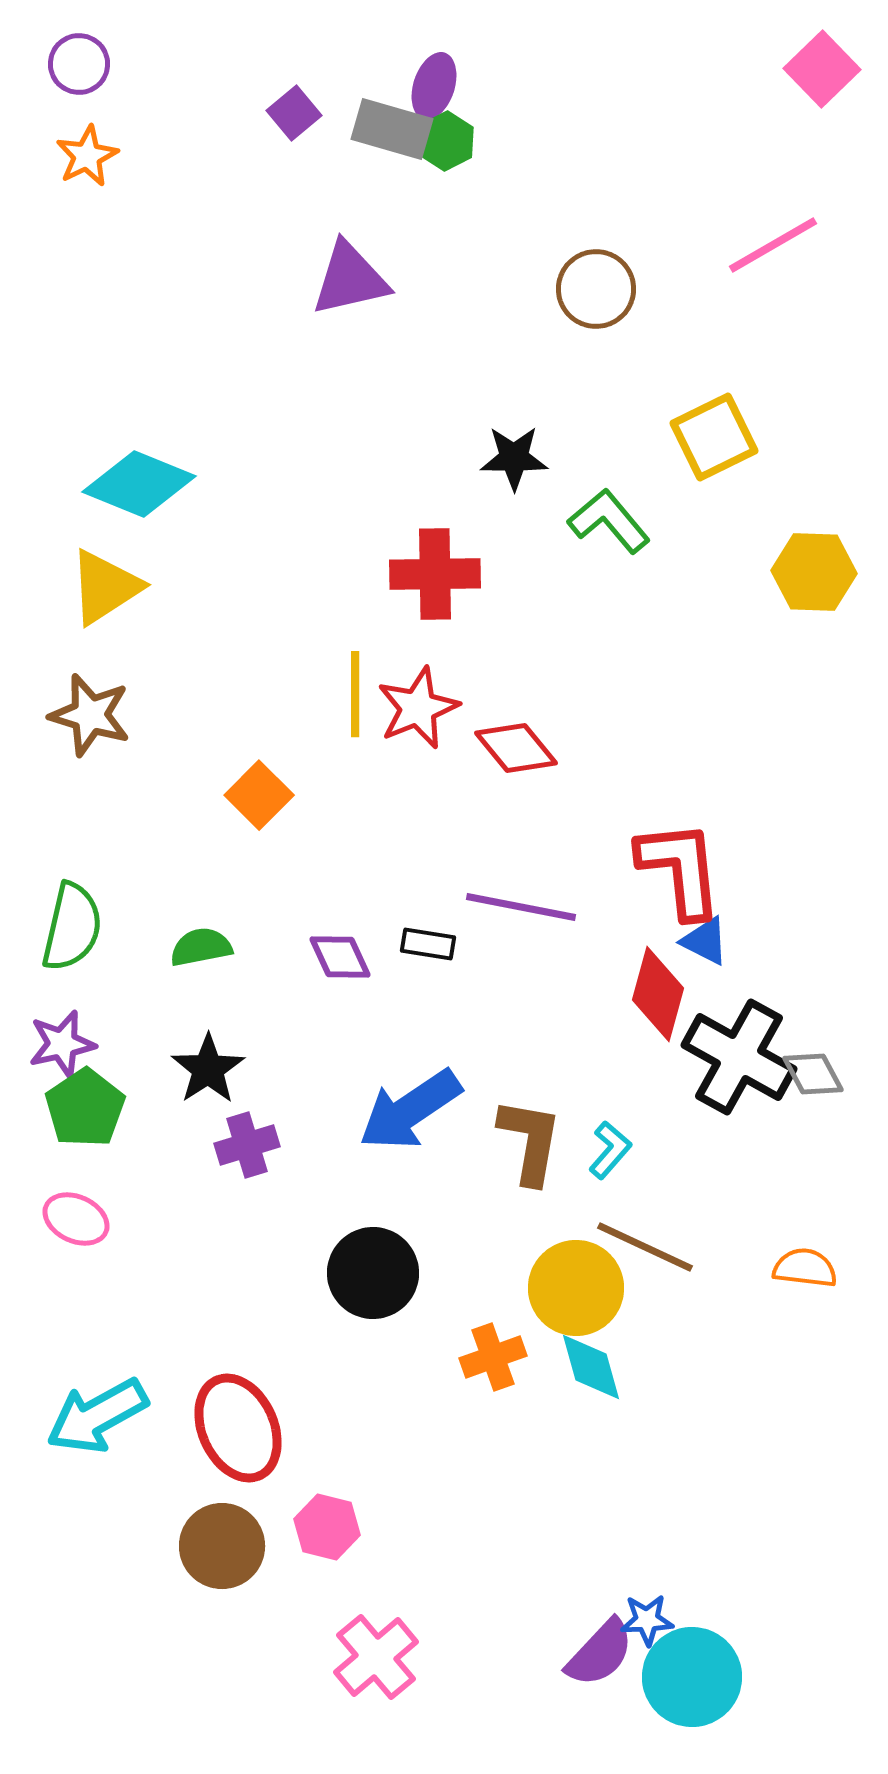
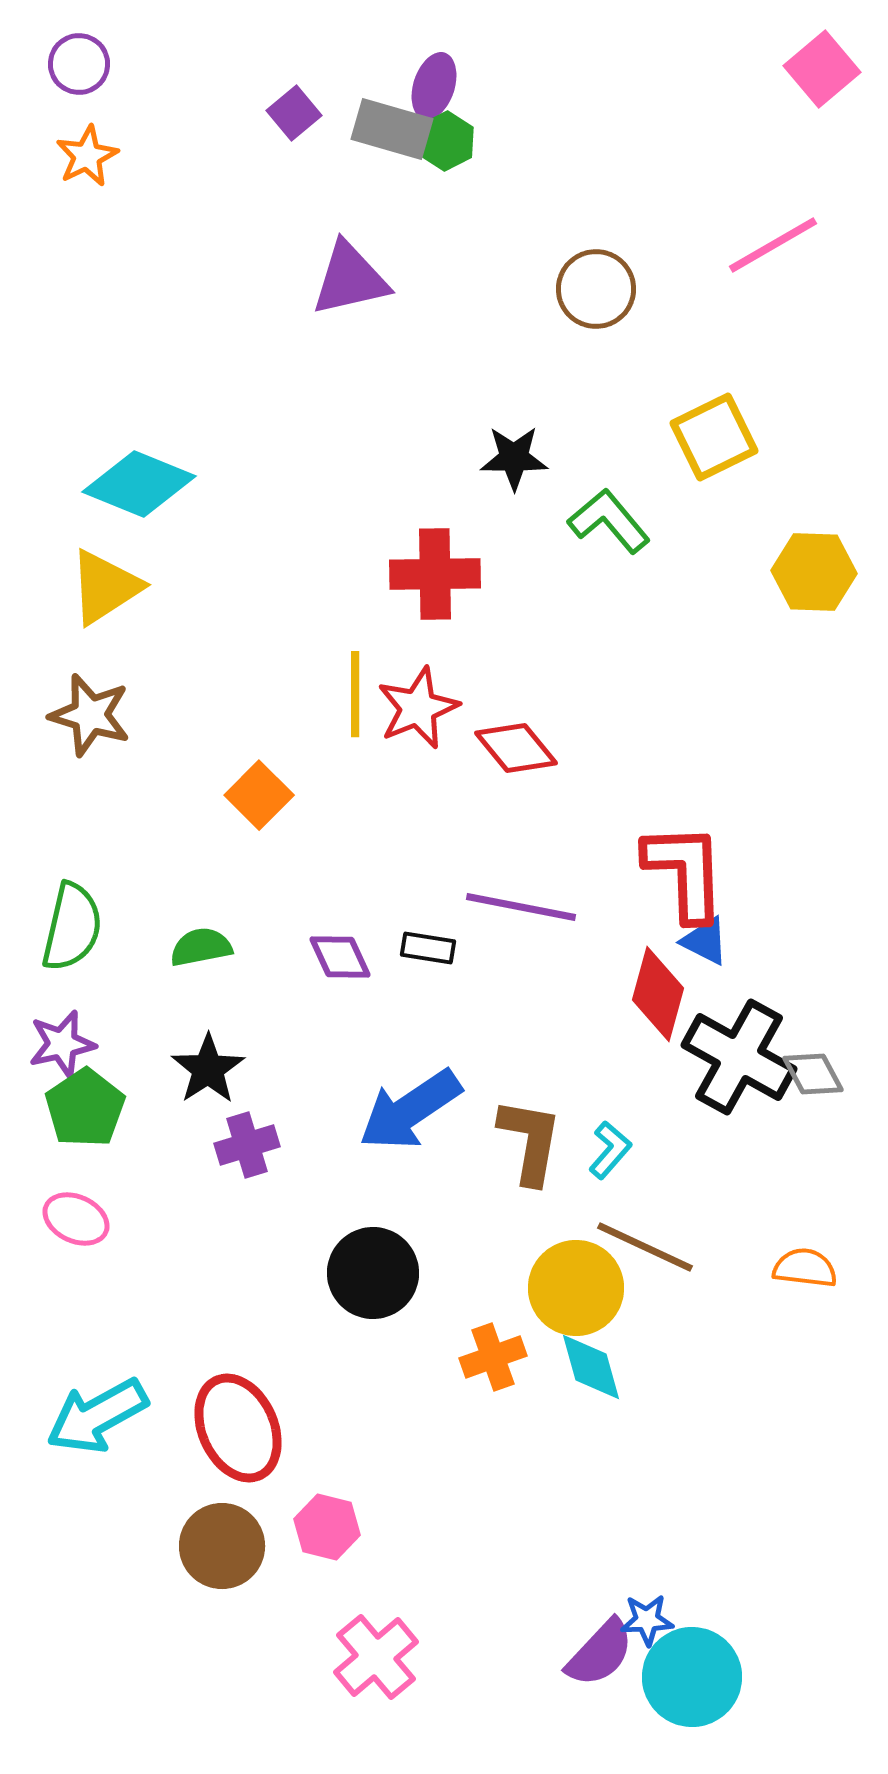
pink square at (822, 69): rotated 4 degrees clockwise
red L-shape at (680, 869): moved 5 px right, 3 px down; rotated 4 degrees clockwise
black rectangle at (428, 944): moved 4 px down
